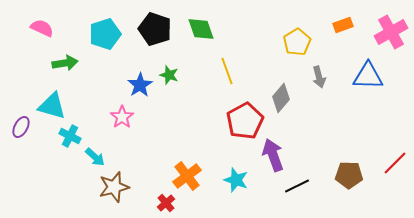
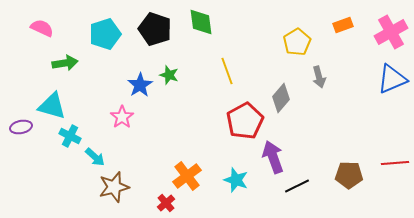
green diamond: moved 7 px up; rotated 12 degrees clockwise
blue triangle: moved 24 px right, 3 px down; rotated 24 degrees counterclockwise
purple ellipse: rotated 50 degrees clockwise
purple arrow: moved 2 px down
red line: rotated 40 degrees clockwise
